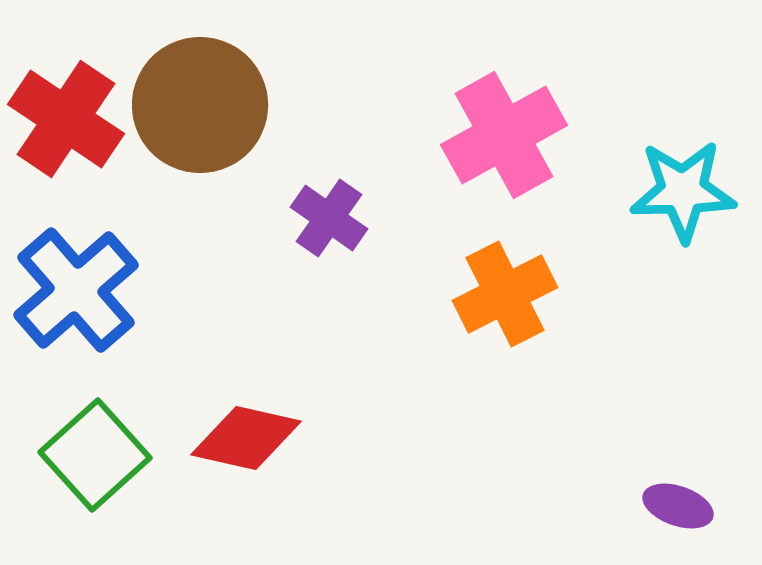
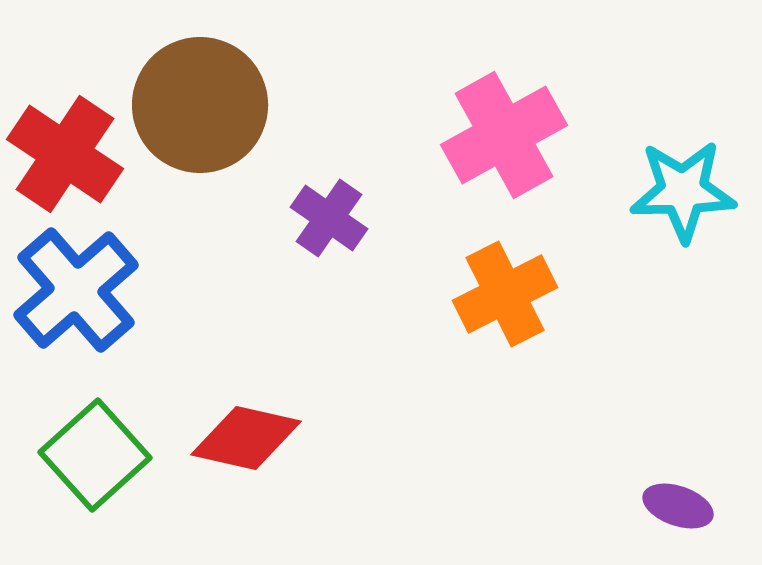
red cross: moved 1 px left, 35 px down
